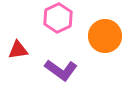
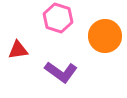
pink hexagon: rotated 16 degrees counterclockwise
purple L-shape: moved 2 px down
